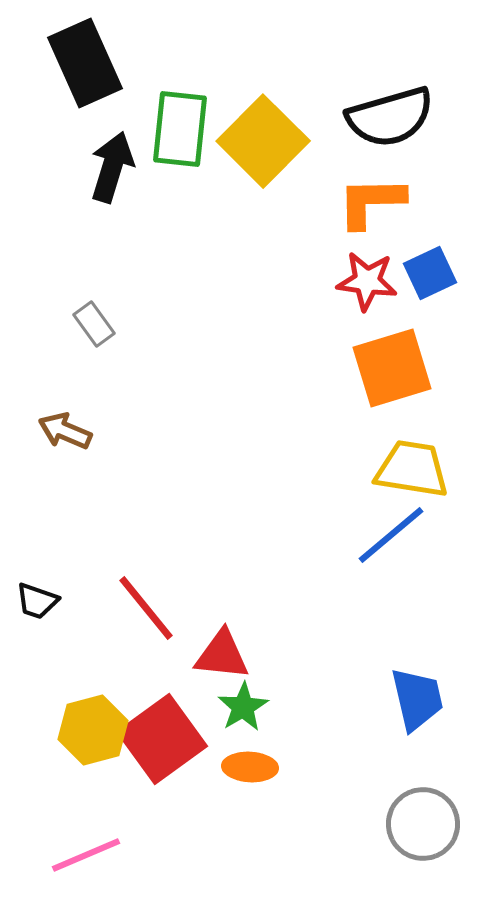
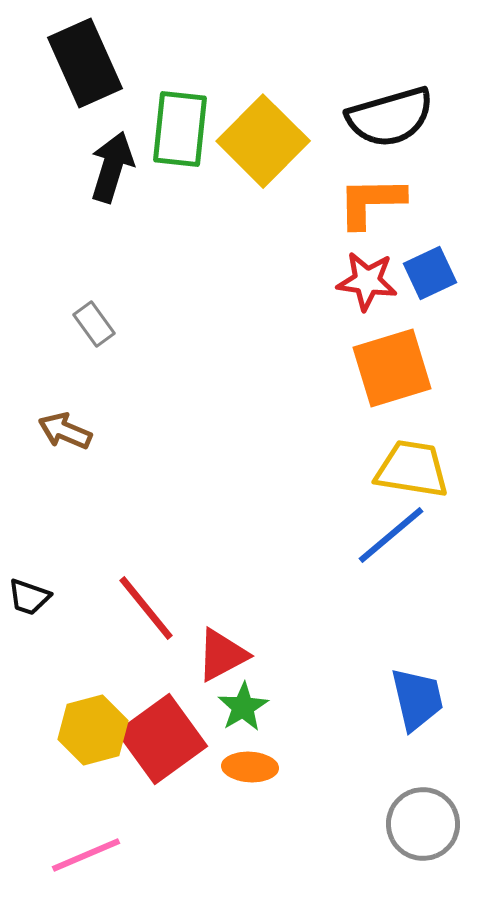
black trapezoid: moved 8 px left, 4 px up
red triangle: rotated 34 degrees counterclockwise
